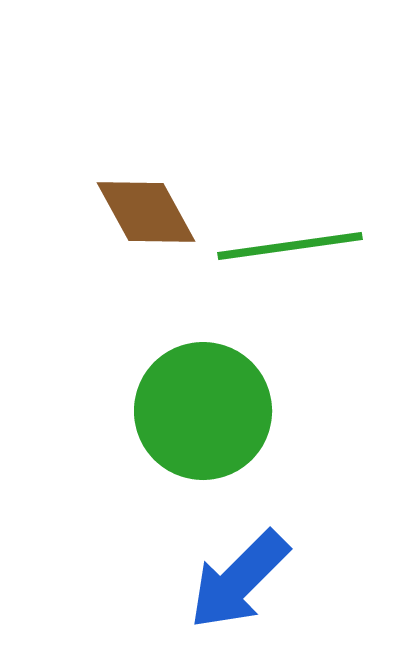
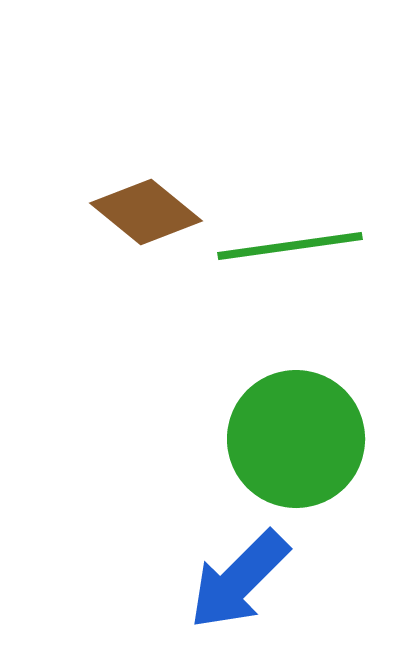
brown diamond: rotated 22 degrees counterclockwise
green circle: moved 93 px right, 28 px down
